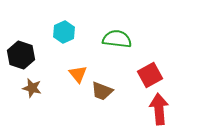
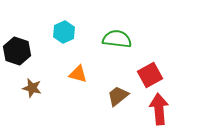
black hexagon: moved 4 px left, 4 px up
orange triangle: rotated 36 degrees counterclockwise
brown trapezoid: moved 16 px right, 5 px down; rotated 120 degrees clockwise
